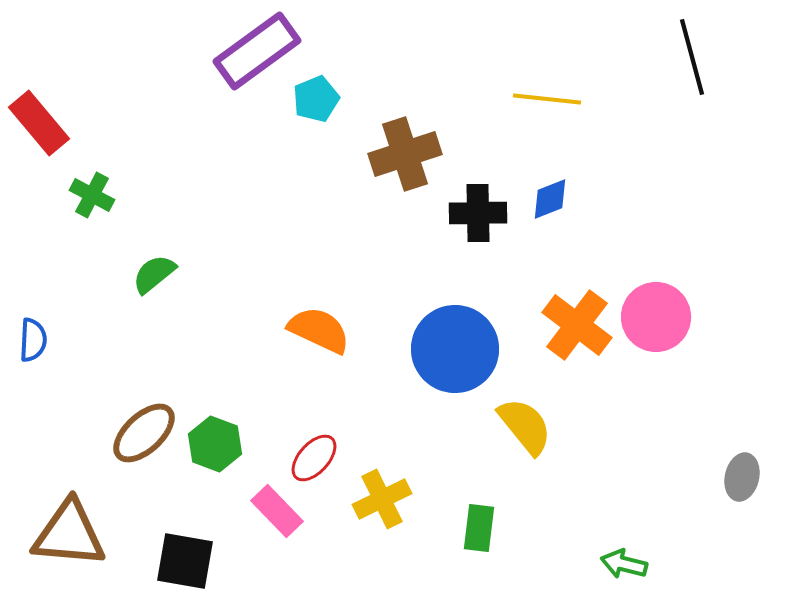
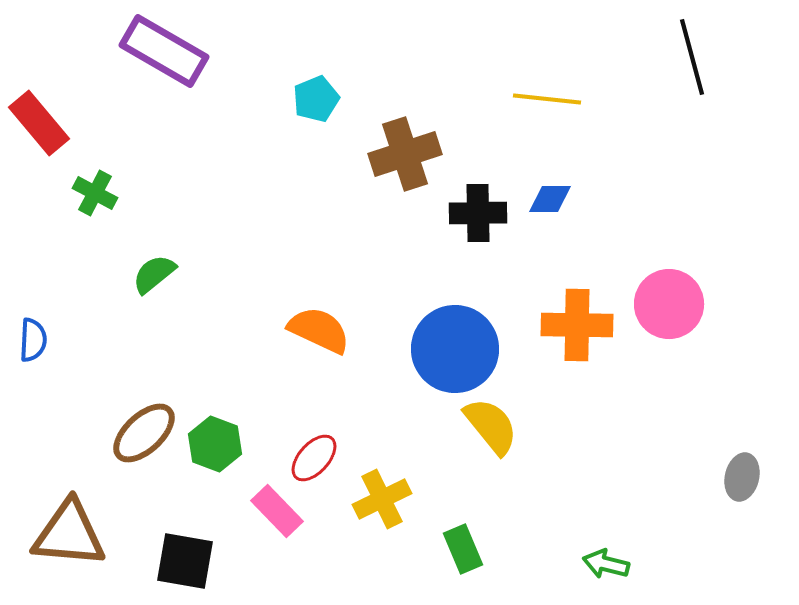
purple rectangle: moved 93 px left; rotated 66 degrees clockwise
green cross: moved 3 px right, 2 px up
blue diamond: rotated 21 degrees clockwise
pink circle: moved 13 px right, 13 px up
orange cross: rotated 36 degrees counterclockwise
yellow semicircle: moved 34 px left
green rectangle: moved 16 px left, 21 px down; rotated 30 degrees counterclockwise
green arrow: moved 18 px left
